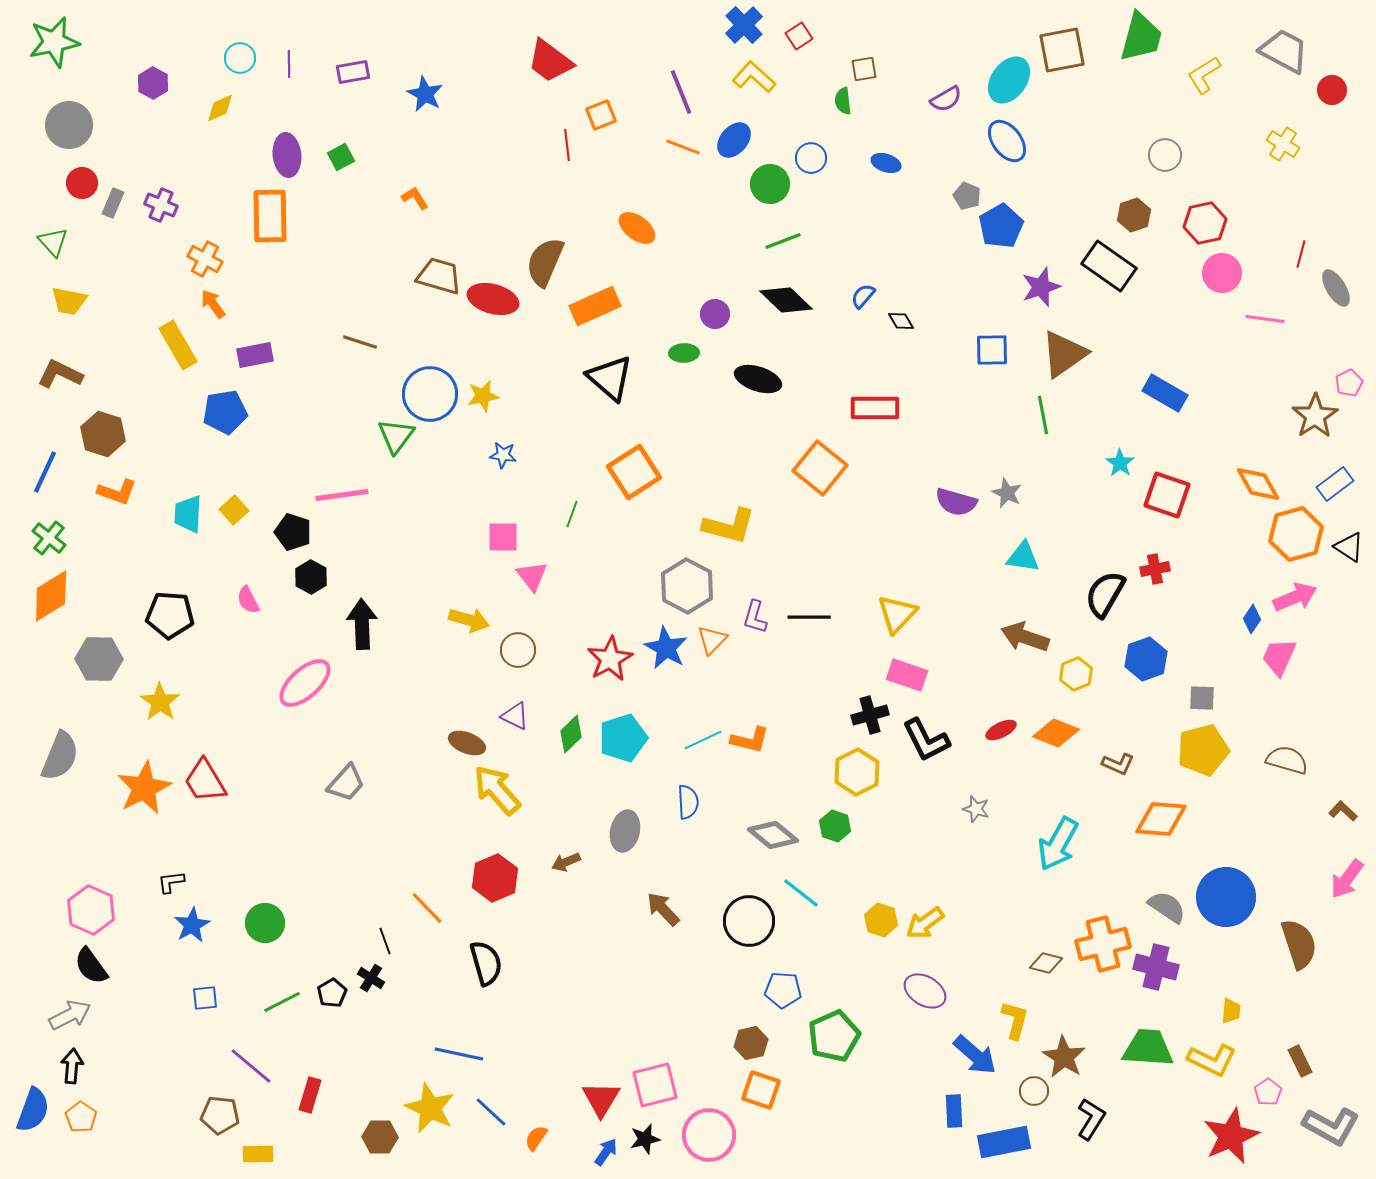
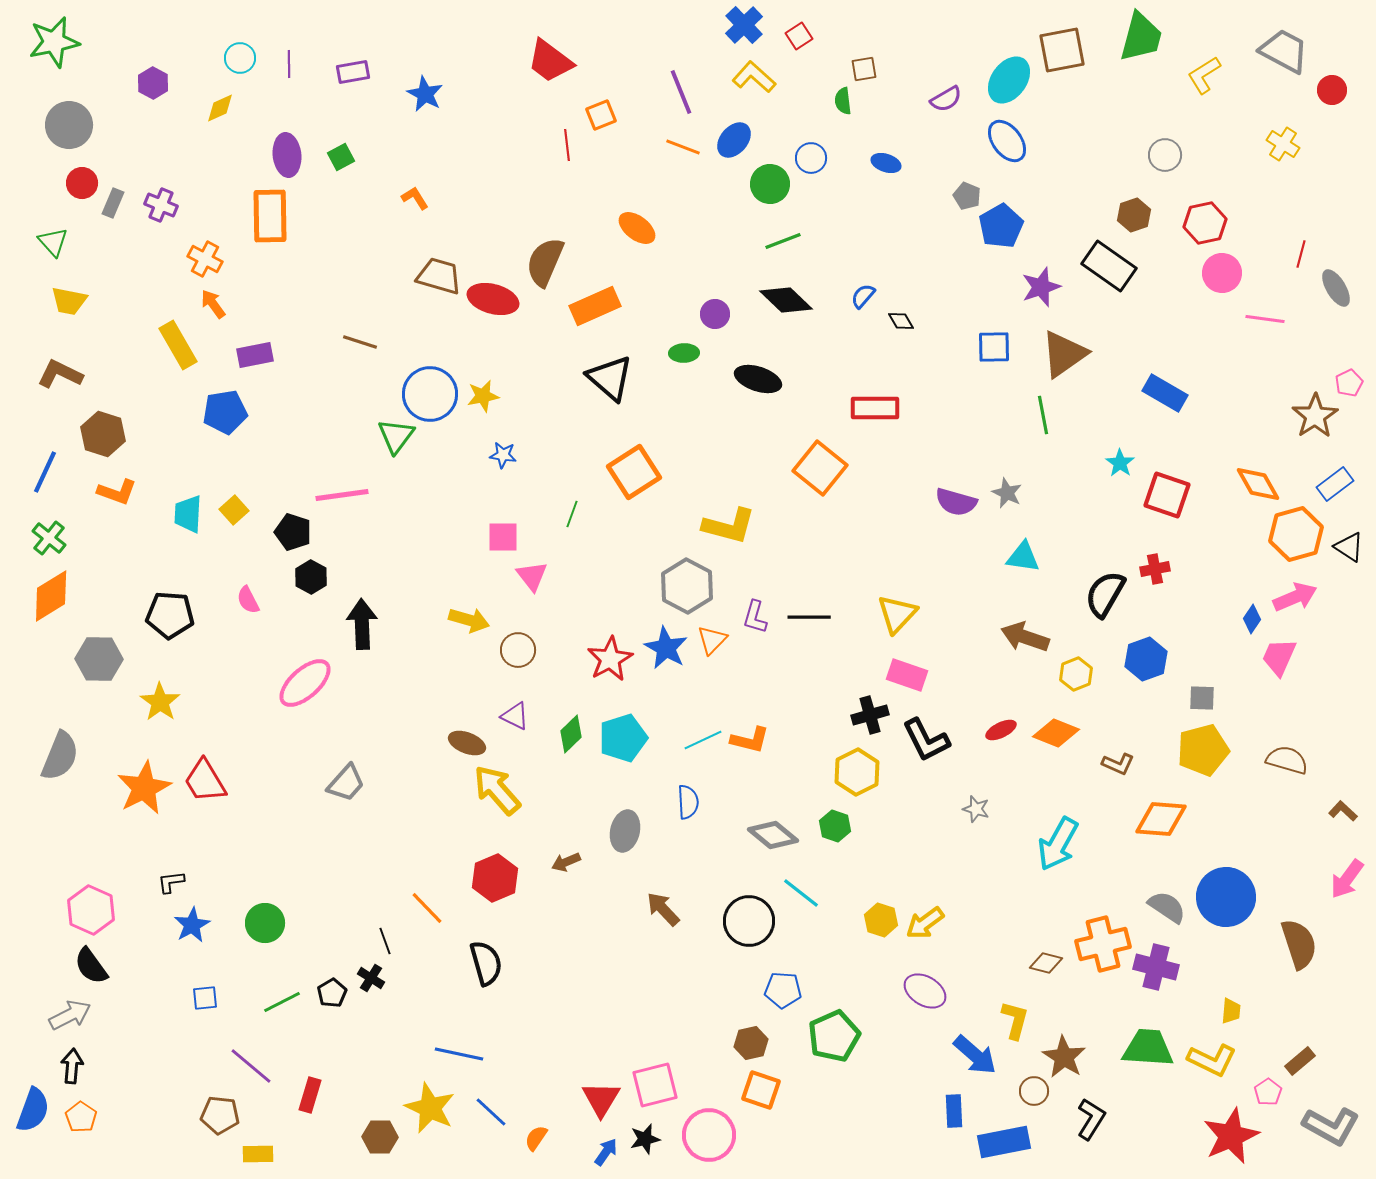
blue square at (992, 350): moved 2 px right, 3 px up
brown rectangle at (1300, 1061): rotated 76 degrees clockwise
